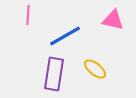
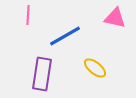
pink triangle: moved 2 px right, 2 px up
yellow ellipse: moved 1 px up
purple rectangle: moved 12 px left
